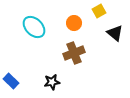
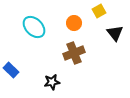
black triangle: rotated 12 degrees clockwise
blue rectangle: moved 11 px up
